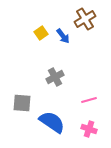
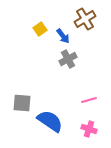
yellow square: moved 1 px left, 4 px up
gray cross: moved 13 px right, 18 px up
blue semicircle: moved 2 px left, 1 px up
